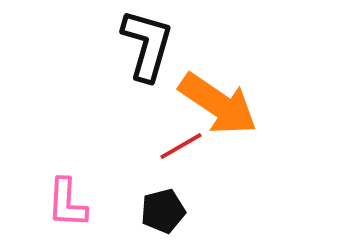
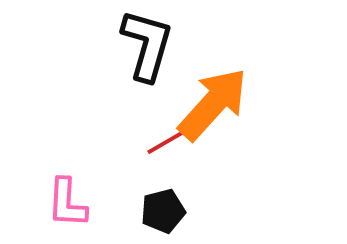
orange arrow: moved 5 px left; rotated 82 degrees counterclockwise
red line: moved 13 px left, 5 px up
